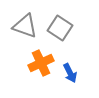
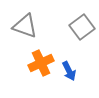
gray square: moved 22 px right, 1 px up; rotated 20 degrees clockwise
blue arrow: moved 1 px left, 2 px up
